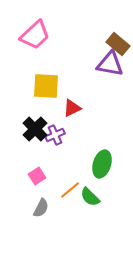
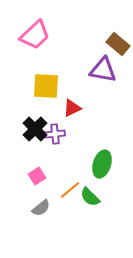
purple triangle: moved 7 px left, 6 px down
purple cross: moved 1 px up; rotated 18 degrees clockwise
gray semicircle: rotated 24 degrees clockwise
